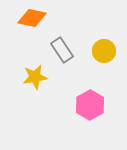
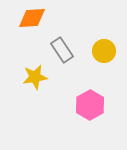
orange diamond: rotated 16 degrees counterclockwise
